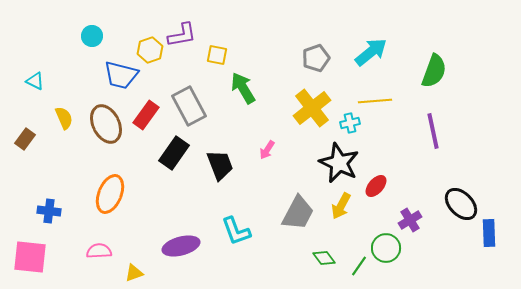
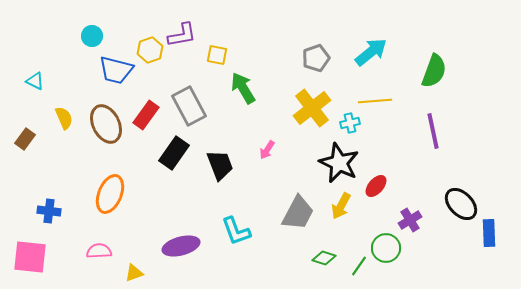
blue trapezoid: moved 5 px left, 5 px up
green diamond: rotated 35 degrees counterclockwise
